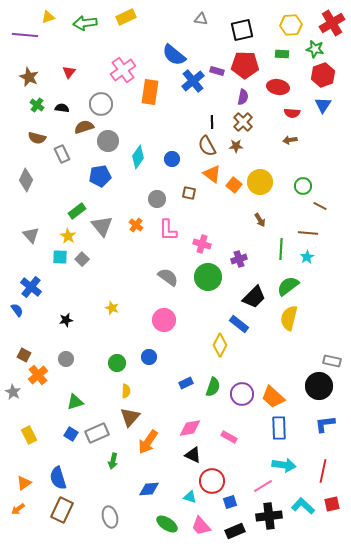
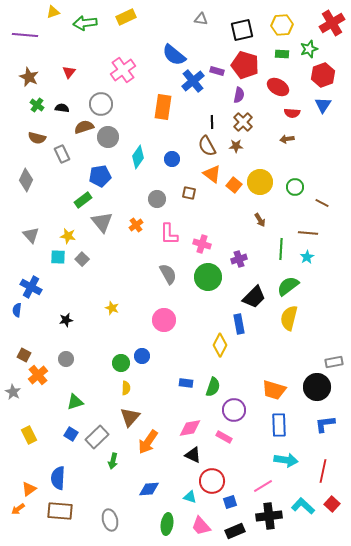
yellow triangle at (48, 17): moved 5 px right, 5 px up
yellow hexagon at (291, 25): moved 9 px left
green star at (315, 49): moved 6 px left; rotated 30 degrees counterclockwise
red pentagon at (245, 65): rotated 16 degrees clockwise
red ellipse at (278, 87): rotated 20 degrees clockwise
orange rectangle at (150, 92): moved 13 px right, 15 px down
purple semicircle at (243, 97): moved 4 px left, 2 px up
brown arrow at (290, 140): moved 3 px left, 1 px up
gray circle at (108, 141): moved 4 px up
green circle at (303, 186): moved 8 px left, 1 px down
brown line at (320, 206): moved 2 px right, 3 px up
green rectangle at (77, 211): moved 6 px right, 11 px up
orange cross at (136, 225): rotated 16 degrees clockwise
gray triangle at (102, 226): moved 4 px up
pink L-shape at (168, 230): moved 1 px right, 4 px down
yellow star at (68, 236): rotated 21 degrees counterclockwise
cyan square at (60, 257): moved 2 px left
gray semicircle at (168, 277): moved 3 px up; rotated 25 degrees clockwise
blue cross at (31, 287): rotated 10 degrees counterclockwise
blue semicircle at (17, 310): rotated 136 degrees counterclockwise
blue rectangle at (239, 324): rotated 42 degrees clockwise
blue circle at (149, 357): moved 7 px left, 1 px up
gray rectangle at (332, 361): moved 2 px right, 1 px down; rotated 24 degrees counterclockwise
green circle at (117, 363): moved 4 px right
blue rectangle at (186, 383): rotated 32 degrees clockwise
black circle at (319, 386): moved 2 px left, 1 px down
yellow semicircle at (126, 391): moved 3 px up
purple circle at (242, 394): moved 8 px left, 16 px down
orange trapezoid at (273, 397): moved 1 px right, 7 px up; rotated 25 degrees counterclockwise
blue rectangle at (279, 428): moved 3 px up
gray rectangle at (97, 433): moved 4 px down; rotated 20 degrees counterclockwise
pink rectangle at (229, 437): moved 5 px left
cyan arrow at (284, 465): moved 2 px right, 5 px up
blue semicircle at (58, 478): rotated 20 degrees clockwise
orange triangle at (24, 483): moved 5 px right, 6 px down
red square at (332, 504): rotated 35 degrees counterclockwise
brown rectangle at (62, 510): moved 2 px left, 1 px down; rotated 70 degrees clockwise
gray ellipse at (110, 517): moved 3 px down
green ellipse at (167, 524): rotated 65 degrees clockwise
